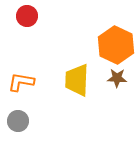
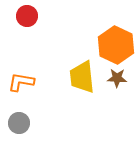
yellow trapezoid: moved 5 px right, 3 px up; rotated 8 degrees counterclockwise
gray circle: moved 1 px right, 2 px down
